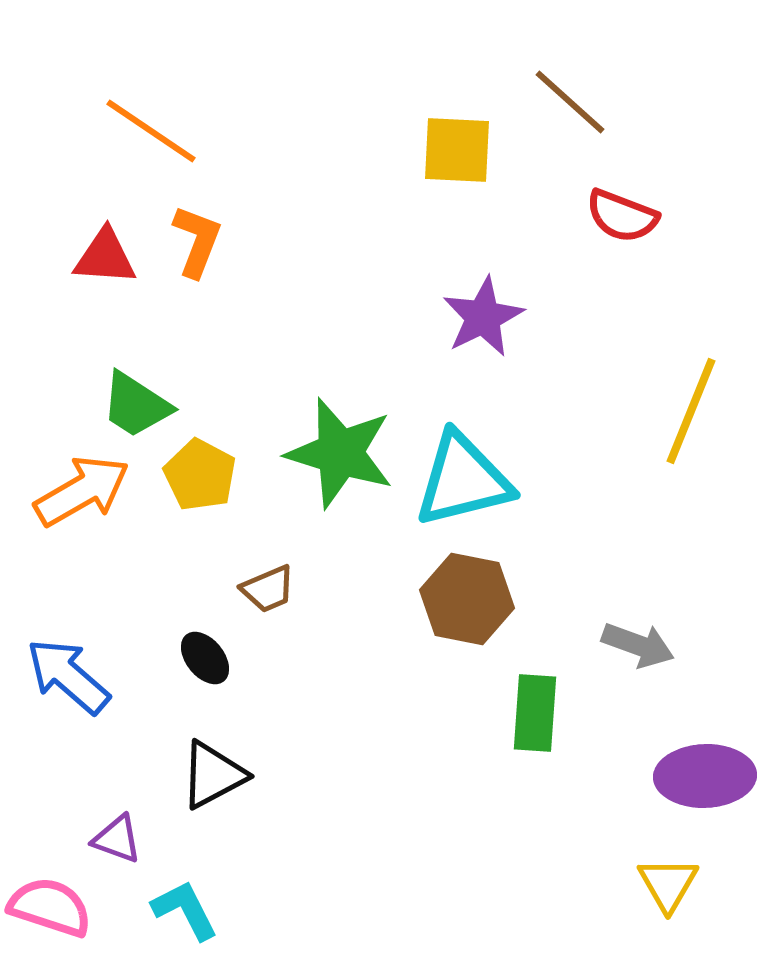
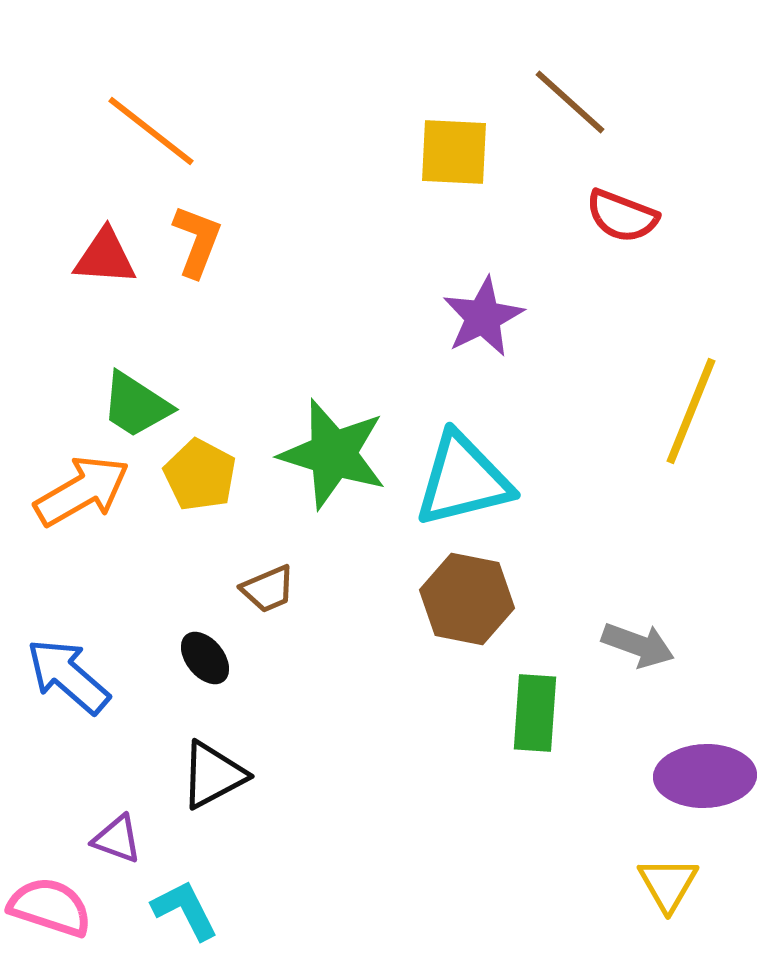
orange line: rotated 4 degrees clockwise
yellow square: moved 3 px left, 2 px down
green star: moved 7 px left, 1 px down
